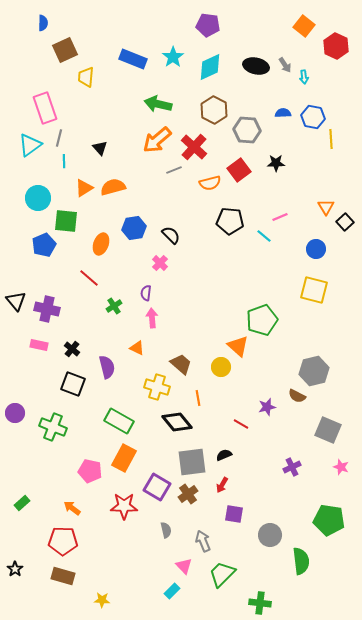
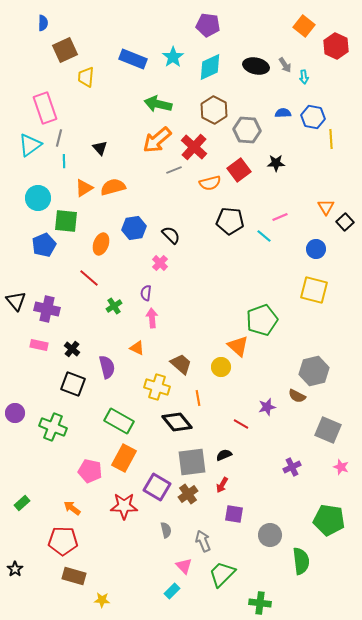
brown rectangle at (63, 576): moved 11 px right
